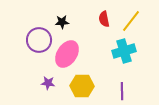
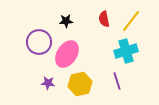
black star: moved 4 px right, 1 px up
purple circle: moved 2 px down
cyan cross: moved 2 px right
yellow hexagon: moved 2 px left, 2 px up; rotated 15 degrees counterclockwise
purple line: moved 5 px left, 10 px up; rotated 18 degrees counterclockwise
